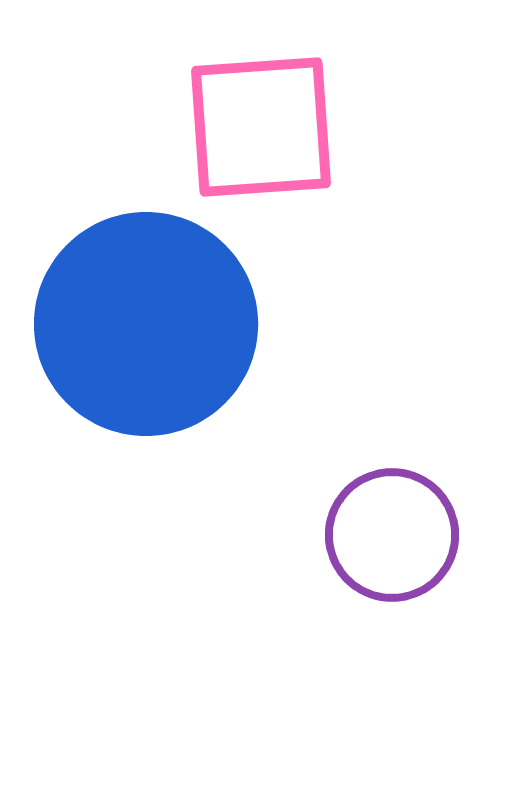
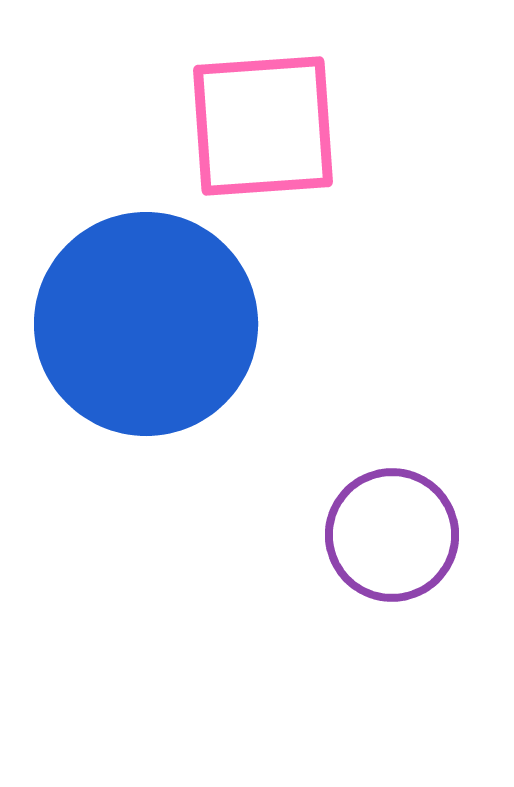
pink square: moved 2 px right, 1 px up
